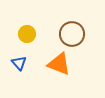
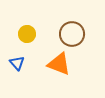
blue triangle: moved 2 px left
